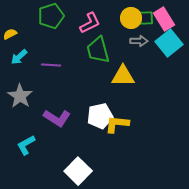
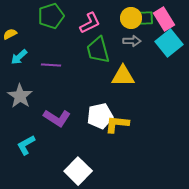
gray arrow: moved 7 px left
